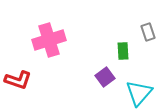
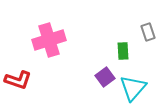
cyan triangle: moved 6 px left, 5 px up
